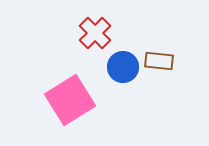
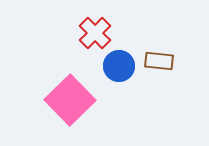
blue circle: moved 4 px left, 1 px up
pink square: rotated 12 degrees counterclockwise
